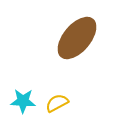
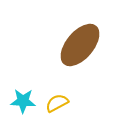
brown ellipse: moved 3 px right, 7 px down
